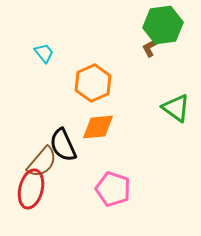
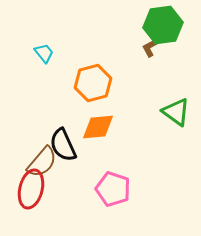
orange hexagon: rotated 9 degrees clockwise
green triangle: moved 4 px down
